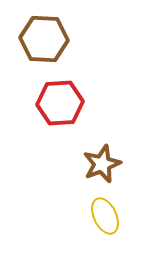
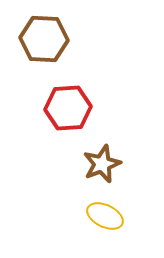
red hexagon: moved 8 px right, 5 px down
yellow ellipse: rotated 39 degrees counterclockwise
